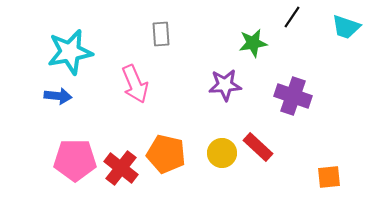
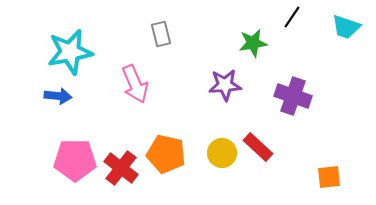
gray rectangle: rotated 10 degrees counterclockwise
